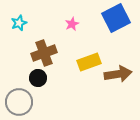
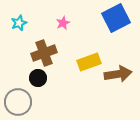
pink star: moved 9 px left, 1 px up
gray circle: moved 1 px left
